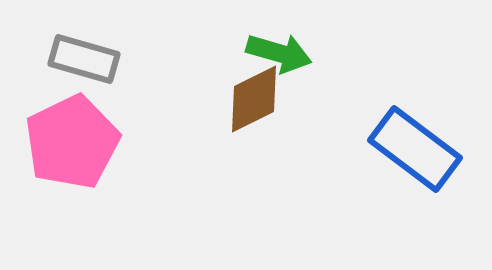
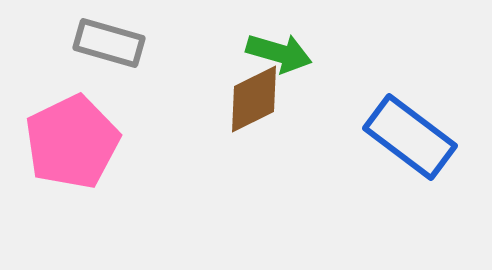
gray rectangle: moved 25 px right, 16 px up
blue rectangle: moved 5 px left, 12 px up
